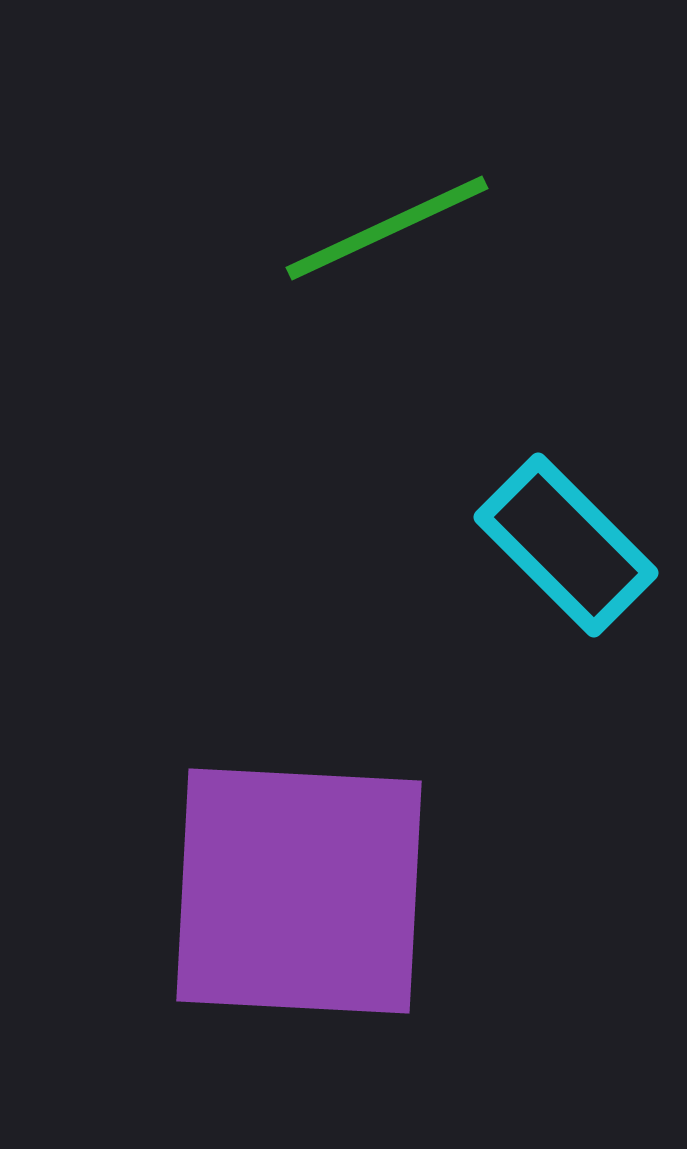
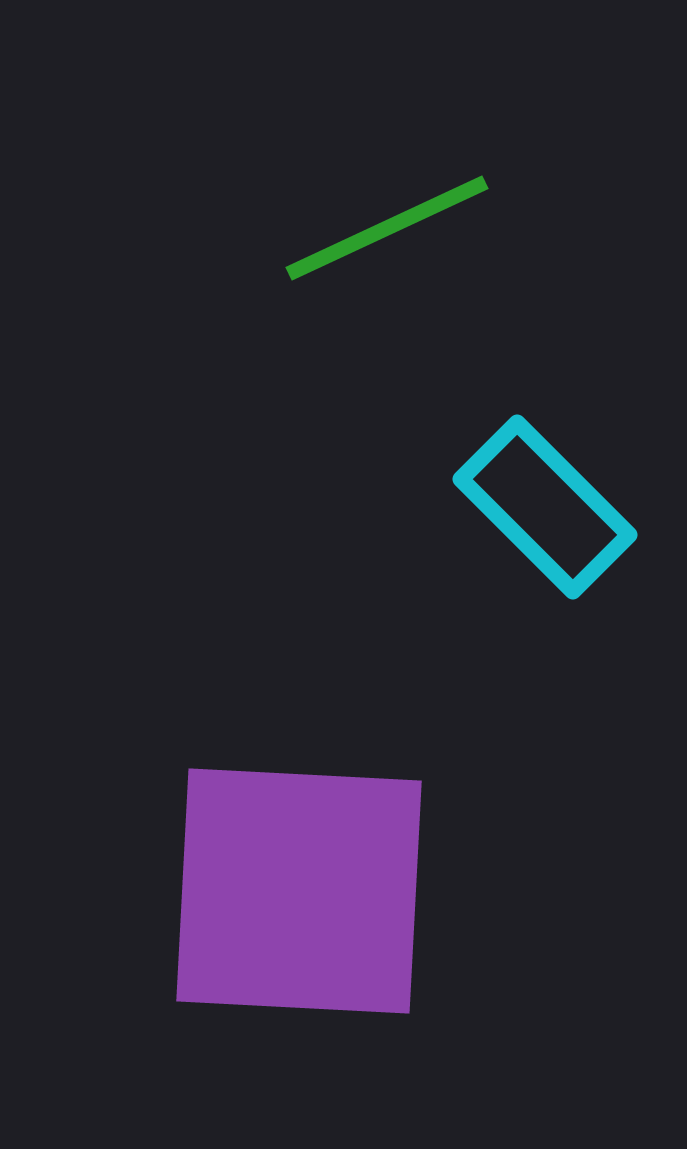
cyan rectangle: moved 21 px left, 38 px up
